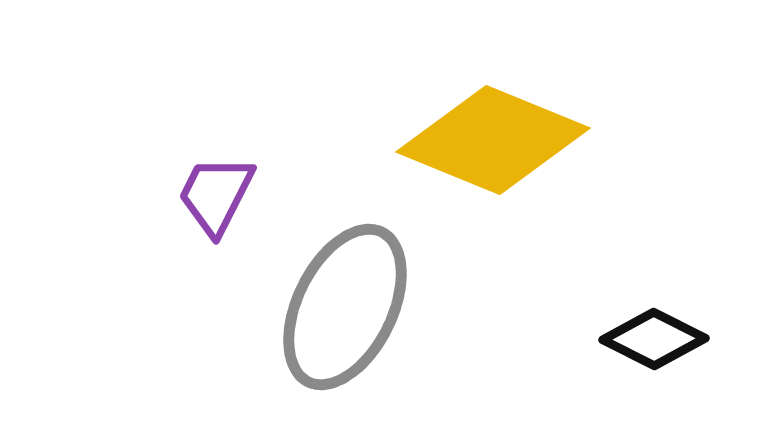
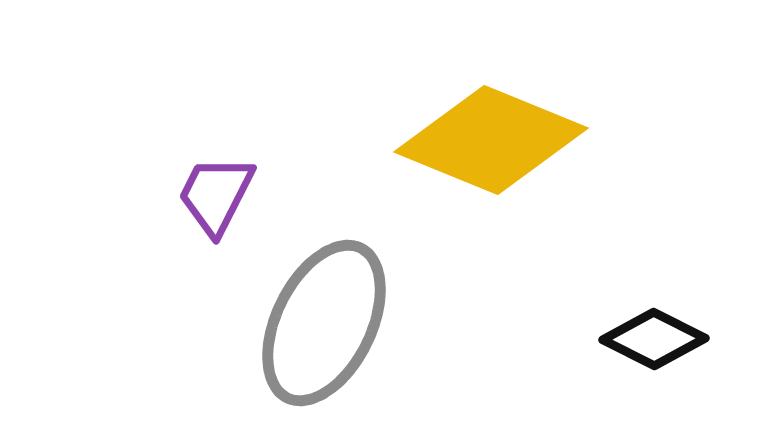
yellow diamond: moved 2 px left
gray ellipse: moved 21 px left, 16 px down
